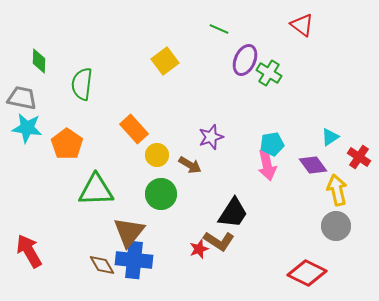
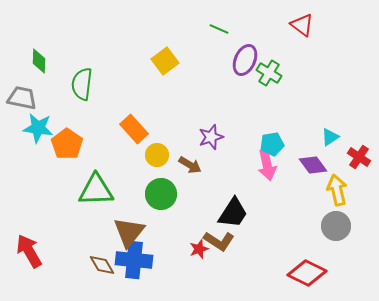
cyan star: moved 11 px right
